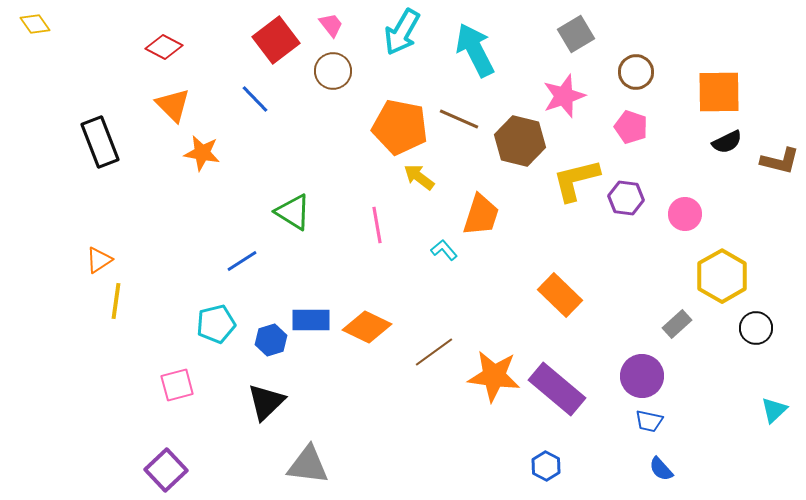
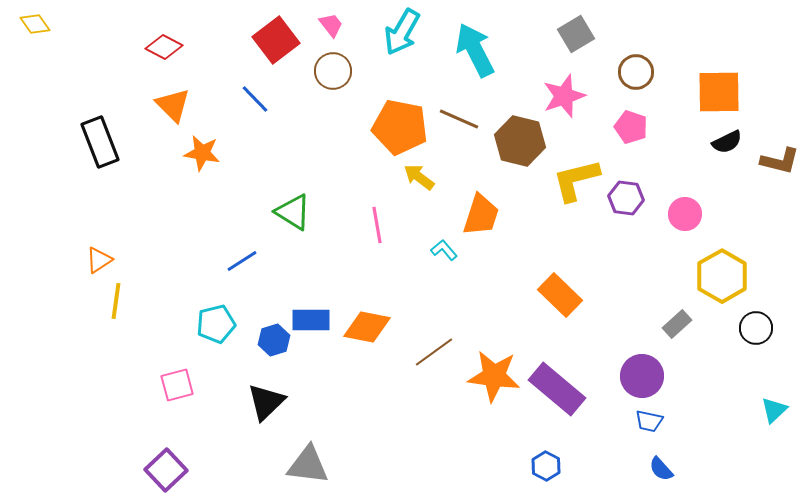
orange diamond at (367, 327): rotated 15 degrees counterclockwise
blue hexagon at (271, 340): moved 3 px right
